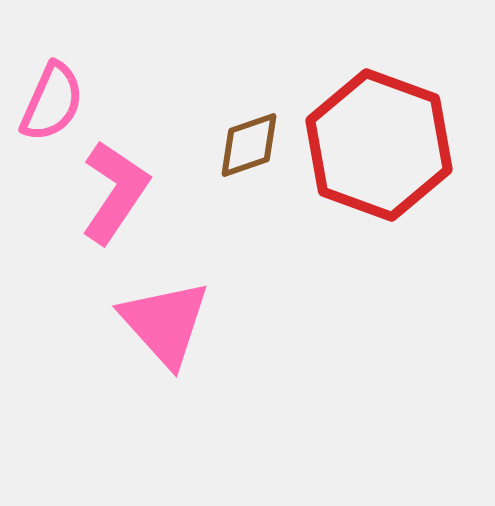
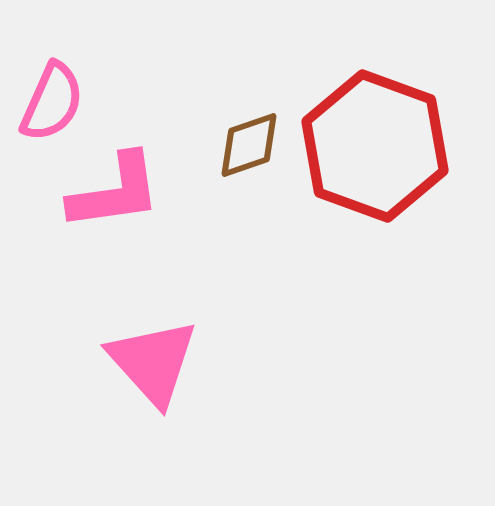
red hexagon: moved 4 px left, 1 px down
pink L-shape: rotated 48 degrees clockwise
pink triangle: moved 12 px left, 39 px down
